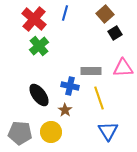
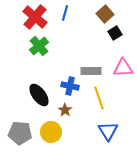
red cross: moved 1 px right, 2 px up
